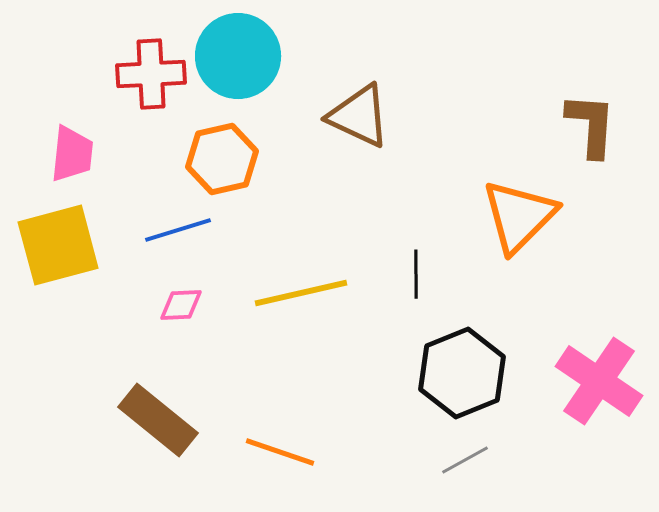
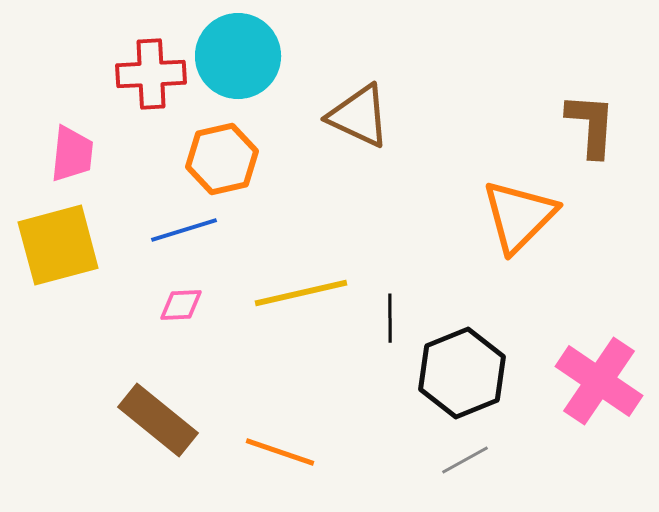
blue line: moved 6 px right
black line: moved 26 px left, 44 px down
